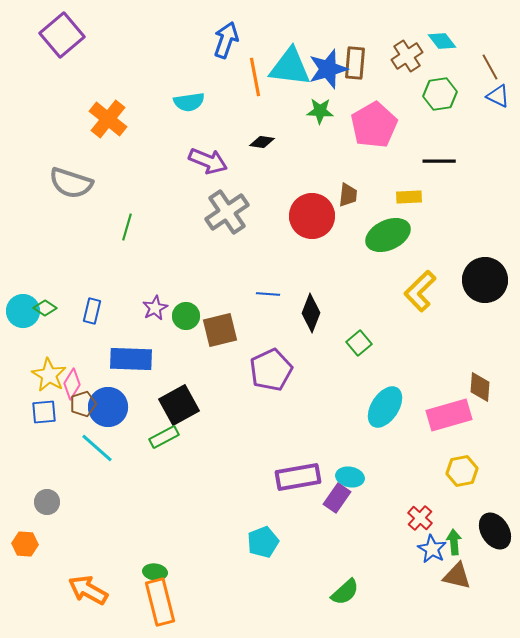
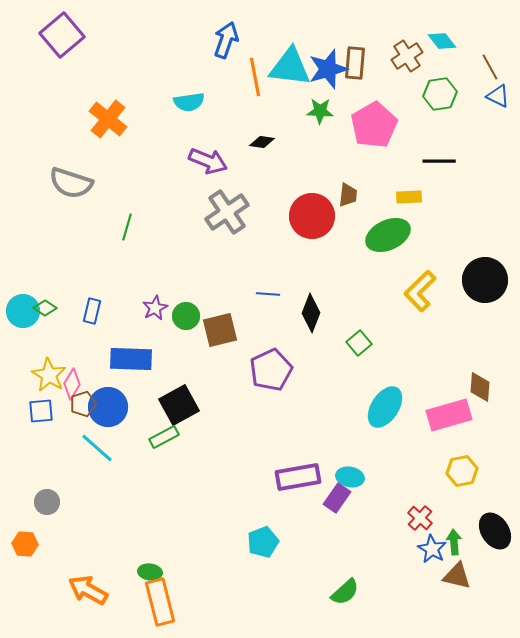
blue square at (44, 412): moved 3 px left, 1 px up
green ellipse at (155, 572): moved 5 px left
